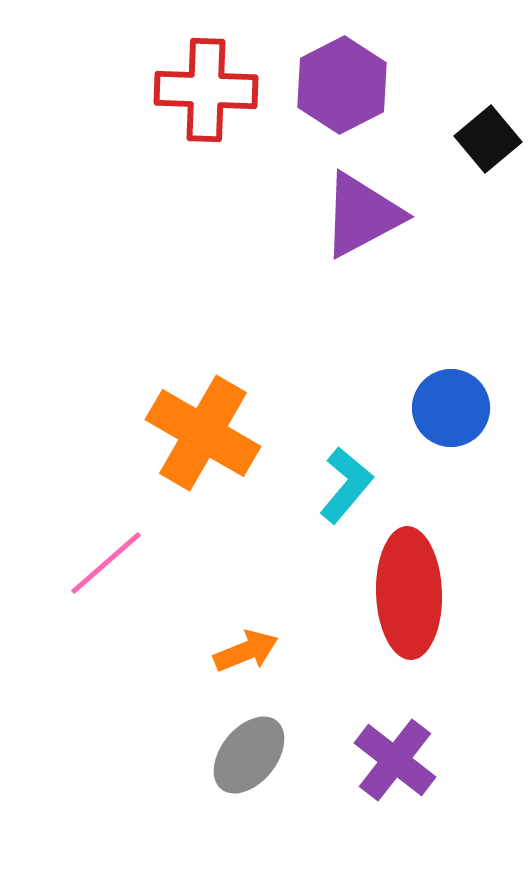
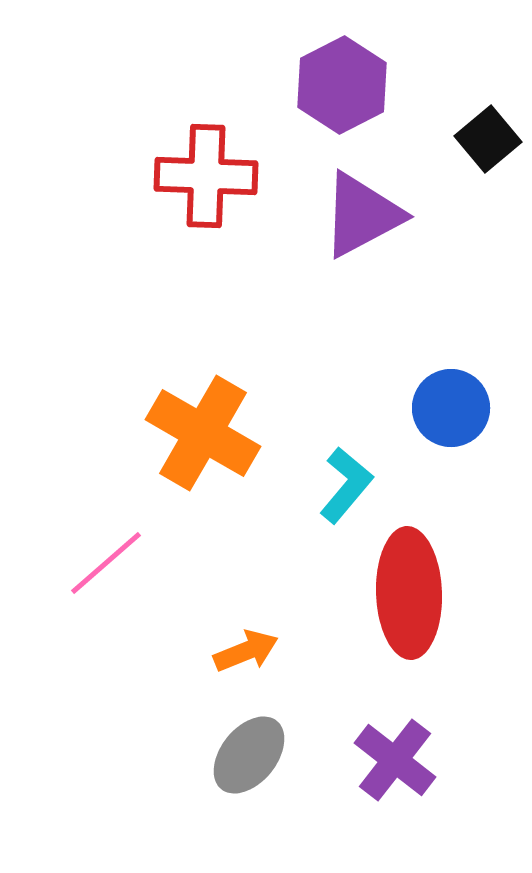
red cross: moved 86 px down
